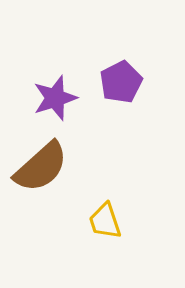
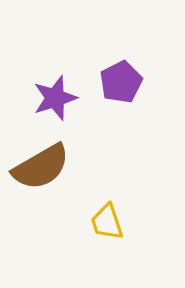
brown semicircle: rotated 12 degrees clockwise
yellow trapezoid: moved 2 px right, 1 px down
